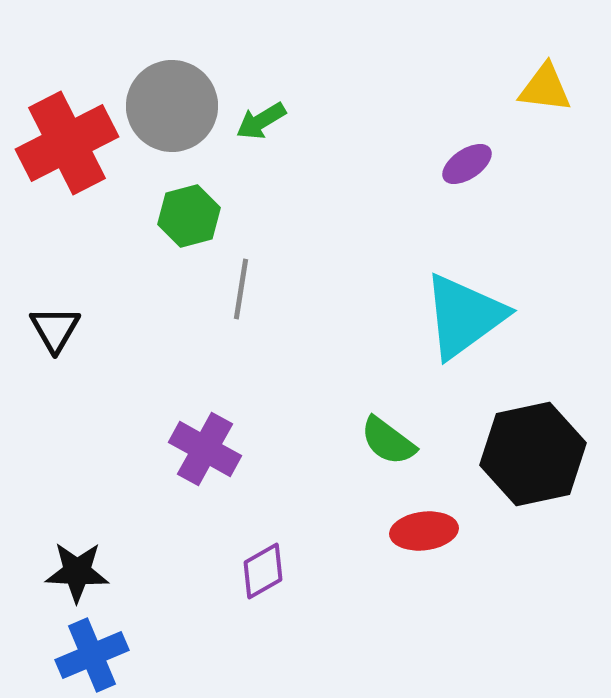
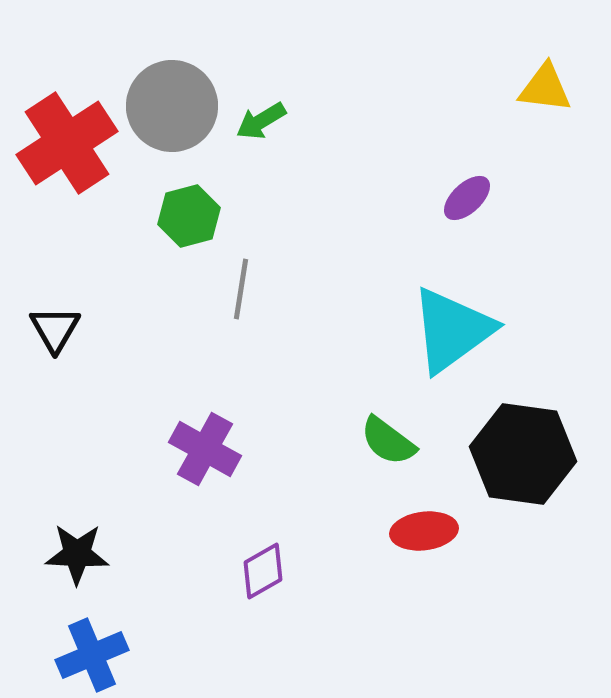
red cross: rotated 6 degrees counterclockwise
purple ellipse: moved 34 px down; rotated 9 degrees counterclockwise
cyan triangle: moved 12 px left, 14 px down
black hexagon: moved 10 px left; rotated 20 degrees clockwise
black star: moved 18 px up
